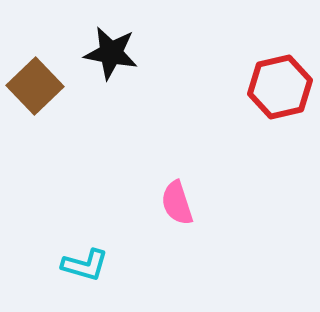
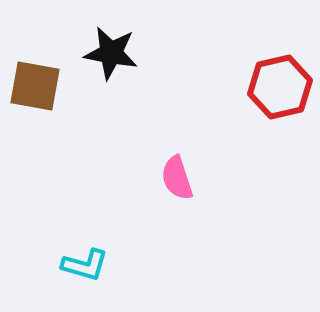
brown square: rotated 36 degrees counterclockwise
pink semicircle: moved 25 px up
